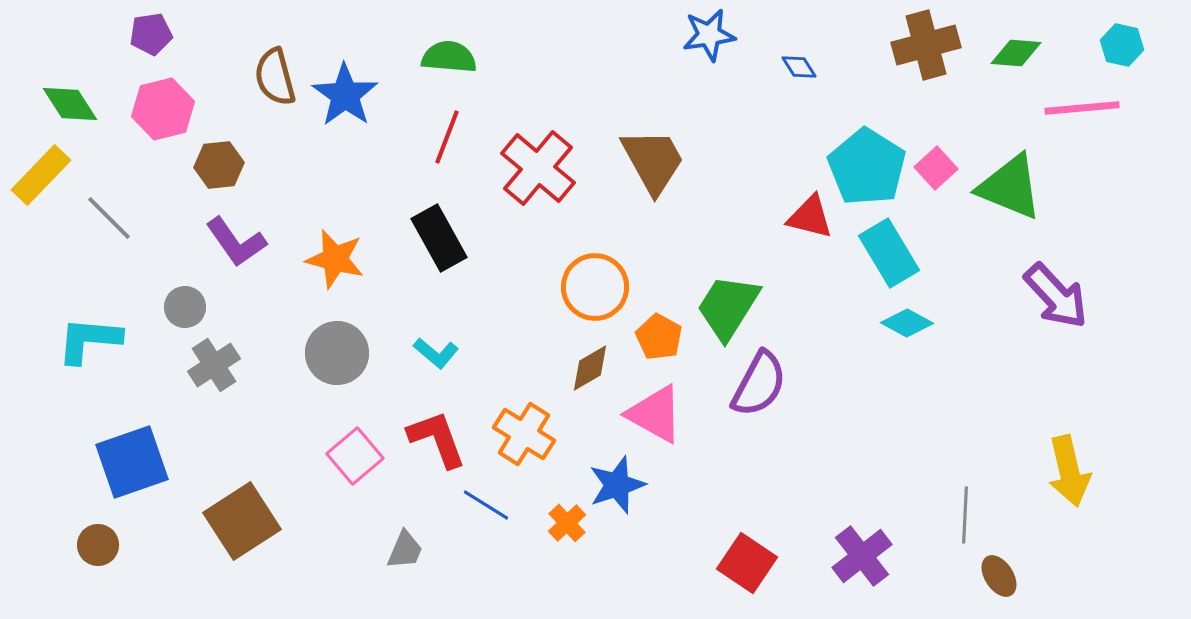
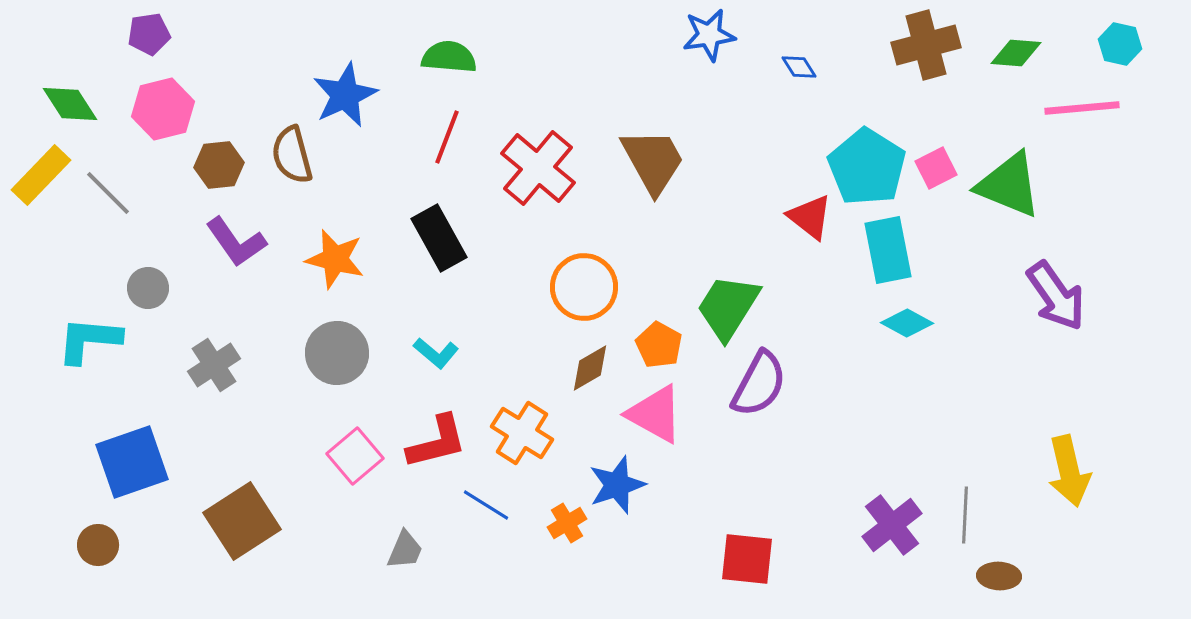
purple pentagon at (151, 34): moved 2 px left
cyan hexagon at (1122, 45): moved 2 px left, 1 px up
brown semicircle at (275, 77): moved 17 px right, 78 px down
blue star at (345, 95): rotated 12 degrees clockwise
pink square at (936, 168): rotated 15 degrees clockwise
green triangle at (1010, 187): moved 1 px left, 2 px up
red triangle at (810, 217): rotated 24 degrees clockwise
gray line at (109, 218): moved 1 px left, 25 px up
cyan rectangle at (889, 253): moved 1 px left, 3 px up; rotated 20 degrees clockwise
orange circle at (595, 287): moved 11 px left
purple arrow at (1056, 296): rotated 8 degrees clockwise
gray circle at (185, 307): moved 37 px left, 19 px up
orange pentagon at (659, 337): moved 8 px down
orange cross at (524, 434): moved 2 px left, 1 px up
red L-shape at (437, 439): moved 3 px down; rotated 96 degrees clockwise
orange cross at (567, 523): rotated 12 degrees clockwise
purple cross at (862, 556): moved 30 px right, 31 px up
red square at (747, 563): moved 4 px up; rotated 28 degrees counterclockwise
brown ellipse at (999, 576): rotated 54 degrees counterclockwise
